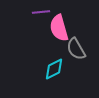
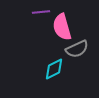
pink semicircle: moved 3 px right, 1 px up
gray semicircle: moved 1 px right; rotated 85 degrees counterclockwise
